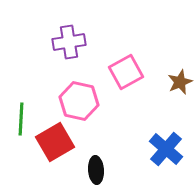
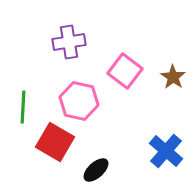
pink square: moved 1 px left, 1 px up; rotated 24 degrees counterclockwise
brown star: moved 7 px left, 5 px up; rotated 15 degrees counterclockwise
green line: moved 2 px right, 12 px up
red square: rotated 30 degrees counterclockwise
blue cross: moved 2 px down
black ellipse: rotated 52 degrees clockwise
